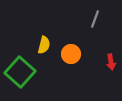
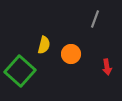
red arrow: moved 4 px left, 5 px down
green square: moved 1 px up
